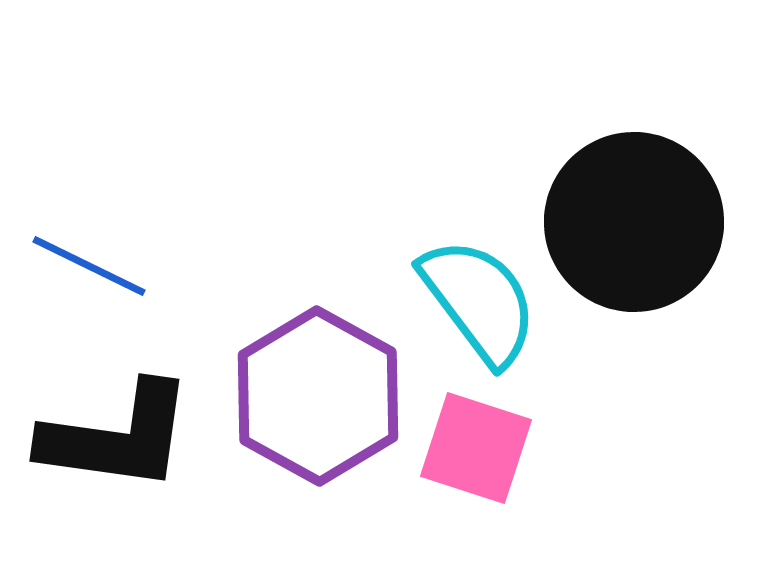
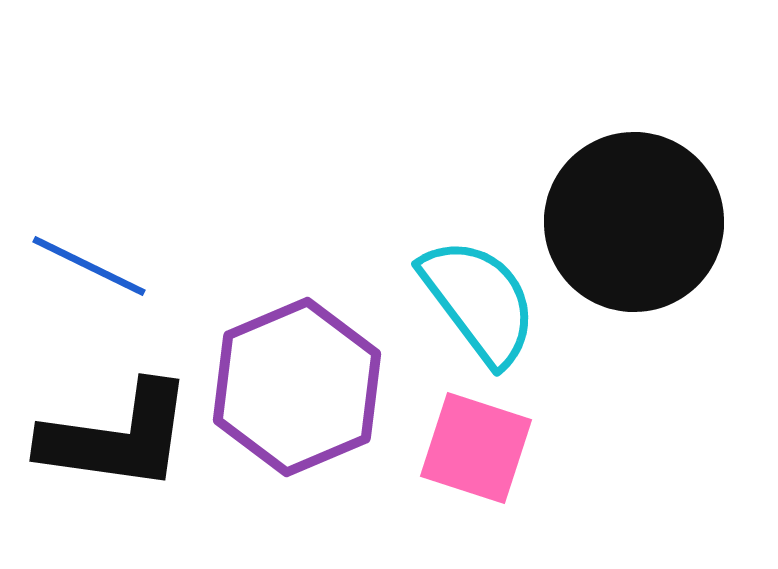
purple hexagon: moved 21 px left, 9 px up; rotated 8 degrees clockwise
